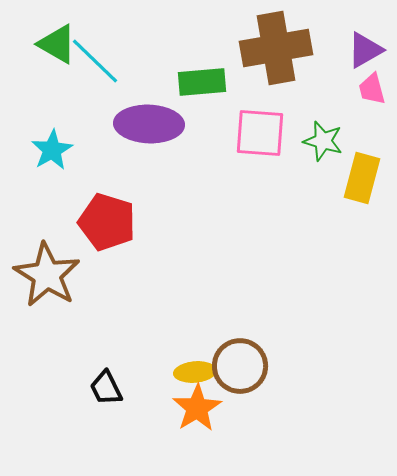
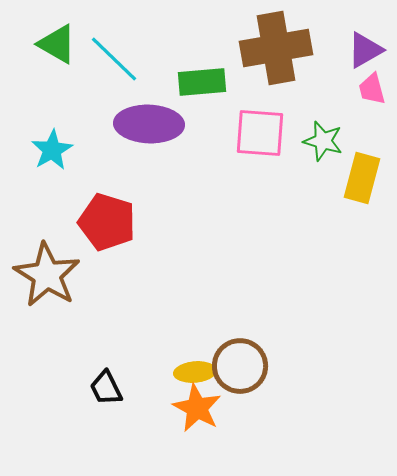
cyan line: moved 19 px right, 2 px up
orange star: rotated 12 degrees counterclockwise
